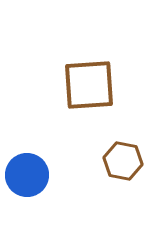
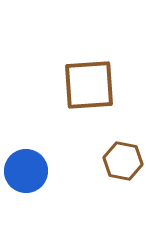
blue circle: moved 1 px left, 4 px up
